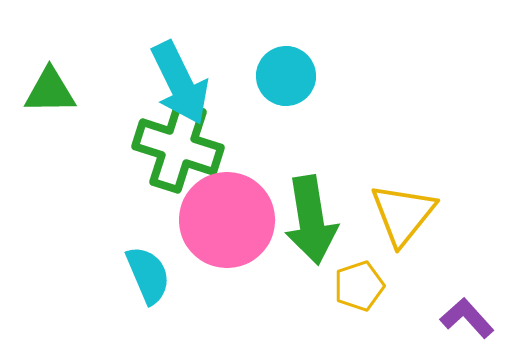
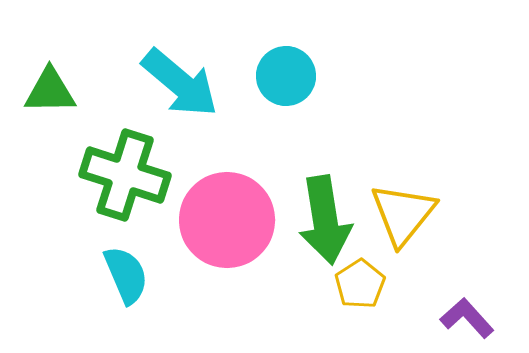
cyan arrow: rotated 24 degrees counterclockwise
green cross: moved 53 px left, 28 px down
green arrow: moved 14 px right
cyan semicircle: moved 22 px left
yellow pentagon: moved 1 px right, 2 px up; rotated 15 degrees counterclockwise
